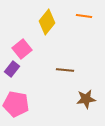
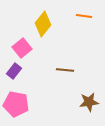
yellow diamond: moved 4 px left, 2 px down
pink square: moved 1 px up
purple rectangle: moved 2 px right, 2 px down
brown star: moved 3 px right, 3 px down
